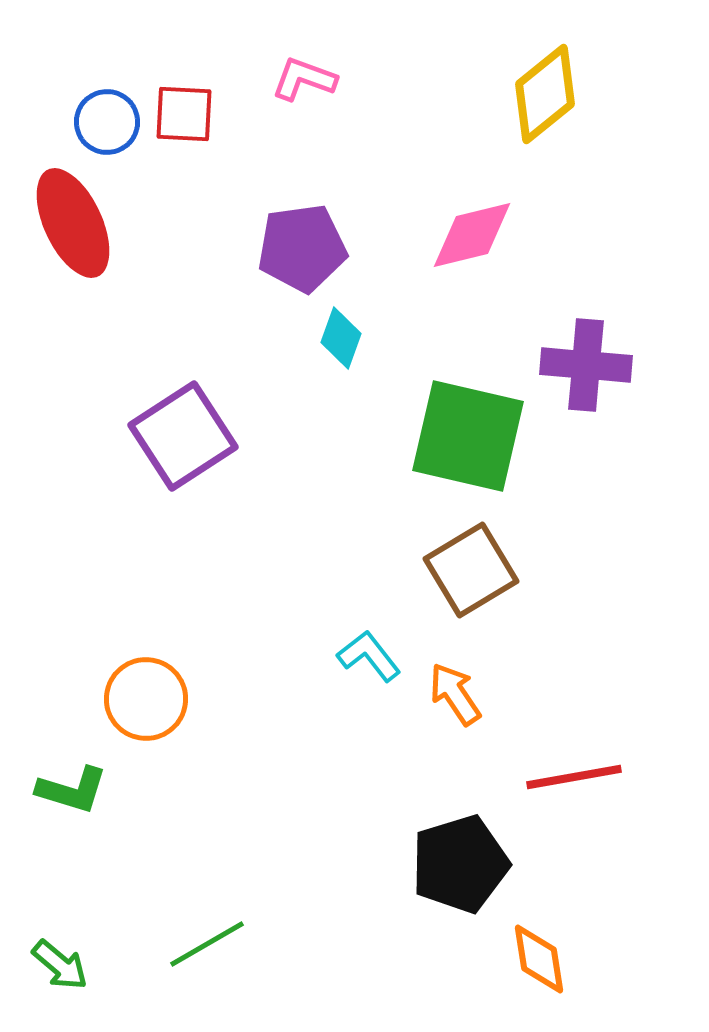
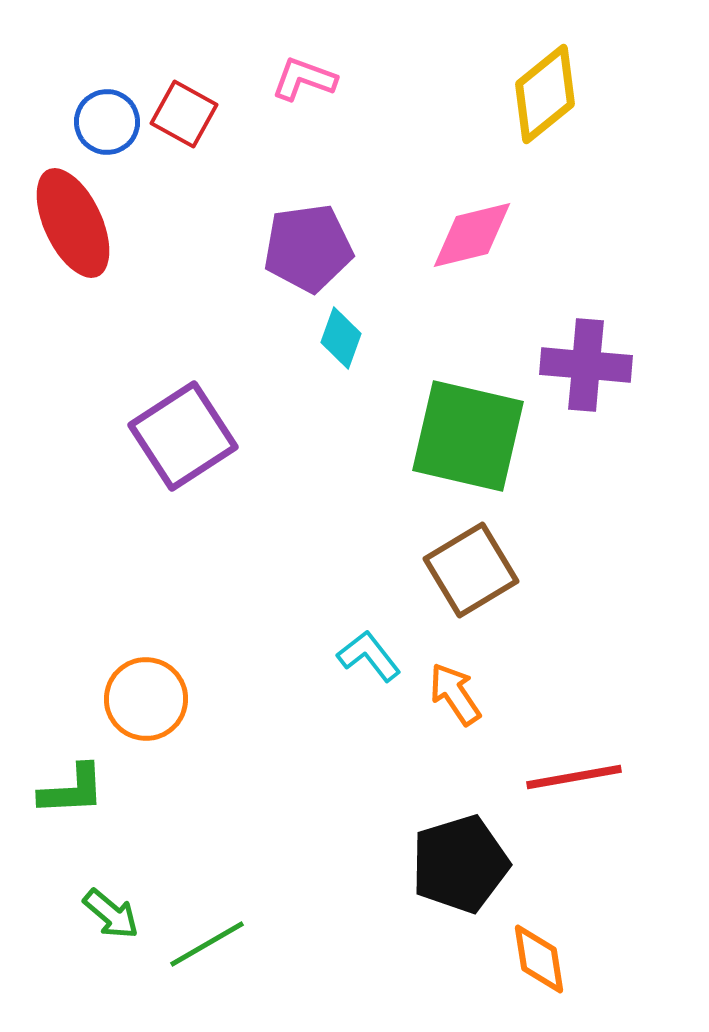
red square: rotated 26 degrees clockwise
purple pentagon: moved 6 px right
green L-shape: rotated 20 degrees counterclockwise
green arrow: moved 51 px right, 51 px up
